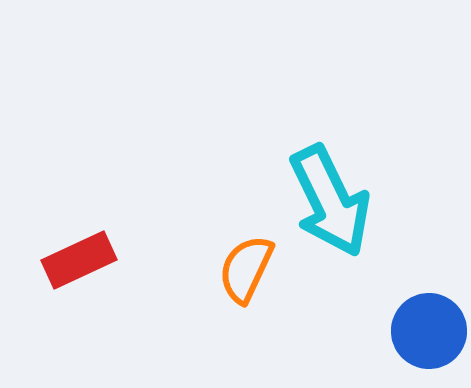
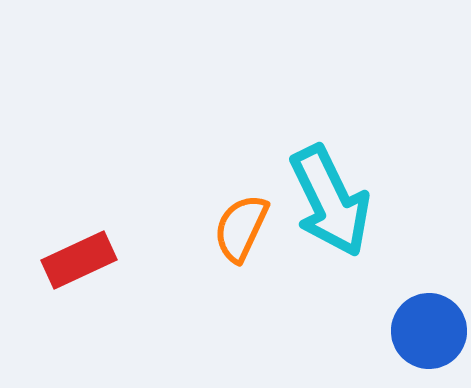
orange semicircle: moved 5 px left, 41 px up
